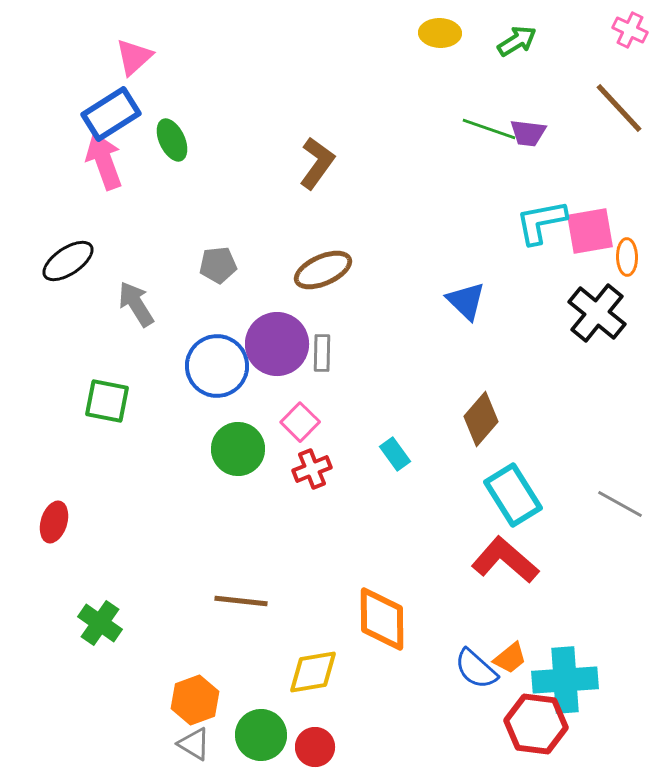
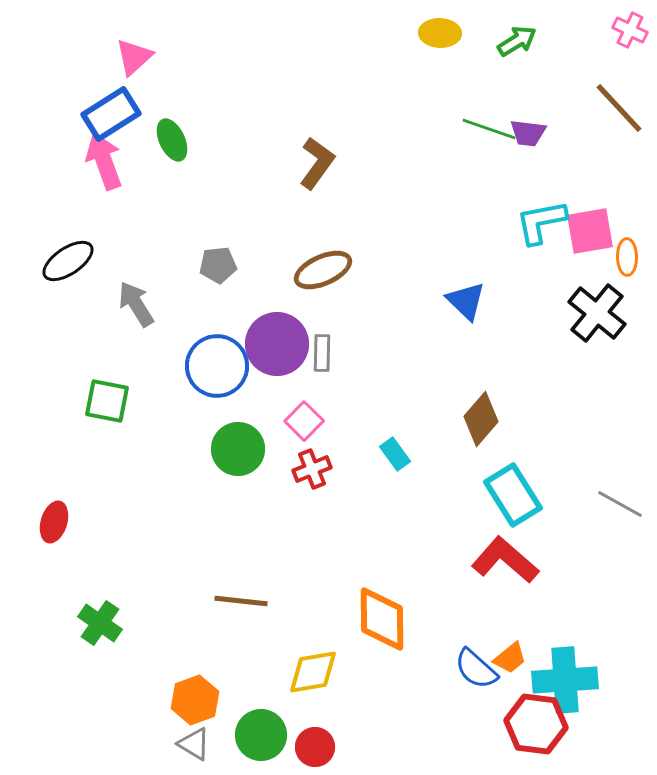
pink square at (300, 422): moved 4 px right, 1 px up
